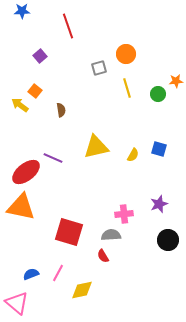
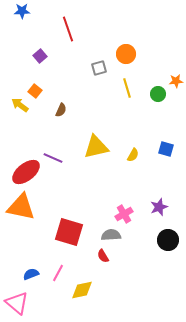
red line: moved 3 px down
brown semicircle: rotated 32 degrees clockwise
blue square: moved 7 px right
purple star: moved 3 px down
pink cross: rotated 24 degrees counterclockwise
